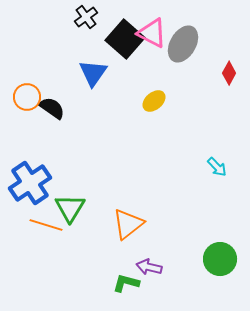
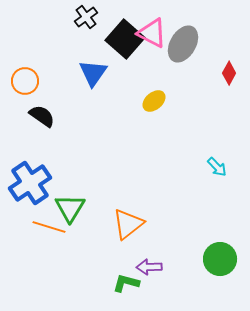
orange circle: moved 2 px left, 16 px up
black semicircle: moved 10 px left, 8 px down
orange line: moved 3 px right, 2 px down
purple arrow: rotated 15 degrees counterclockwise
